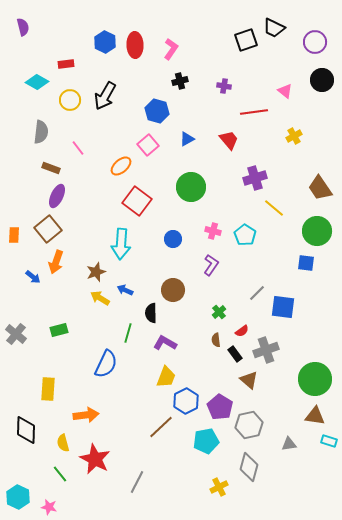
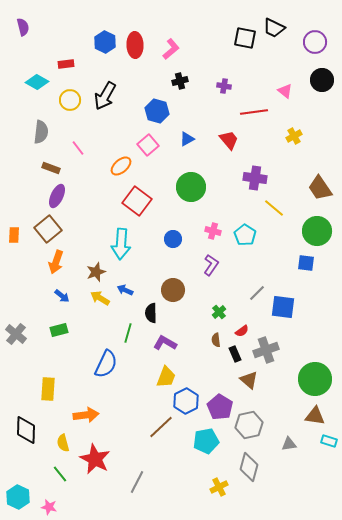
black square at (246, 40): moved 1 px left, 2 px up; rotated 30 degrees clockwise
pink L-shape at (171, 49): rotated 15 degrees clockwise
purple cross at (255, 178): rotated 25 degrees clockwise
blue arrow at (33, 277): moved 29 px right, 19 px down
black rectangle at (235, 354): rotated 14 degrees clockwise
